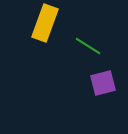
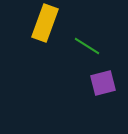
green line: moved 1 px left
